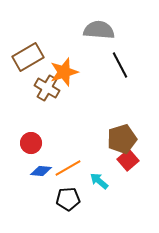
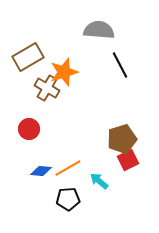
red circle: moved 2 px left, 14 px up
red square: rotated 15 degrees clockwise
